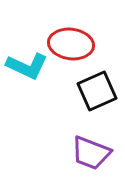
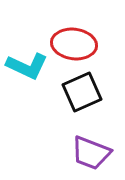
red ellipse: moved 3 px right
black square: moved 15 px left, 1 px down
